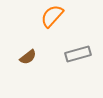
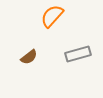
brown semicircle: moved 1 px right
